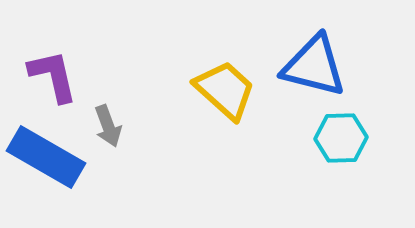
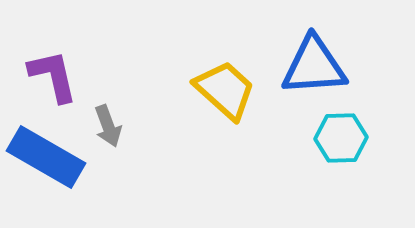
blue triangle: rotated 18 degrees counterclockwise
